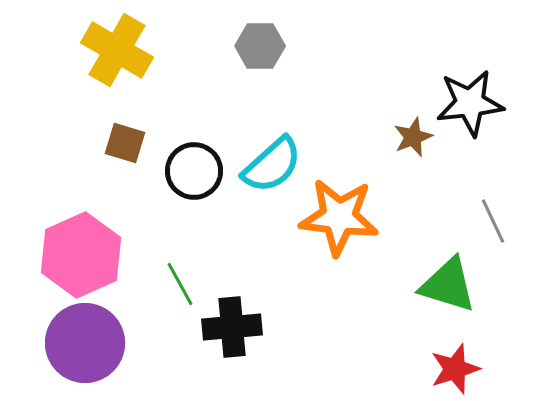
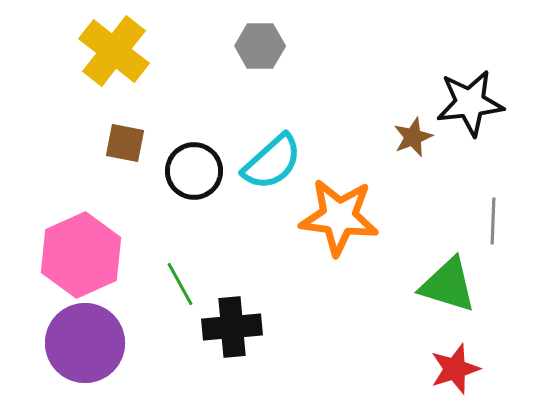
yellow cross: moved 3 px left, 1 px down; rotated 8 degrees clockwise
brown square: rotated 6 degrees counterclockwise
cyan semicircle: moved 3 px up
gray line: rotated 27 degrees clockwise
